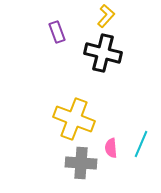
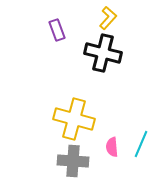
yellow L-shape: moved 2 px right, 2 px down
purple rectangle: moved 2 px up
yellow cross: rotated 6 degrees counterclockwise
pink semicircle: moved 1 px right, 1 px up
gray cross: moved 8 px left, 2 px up
